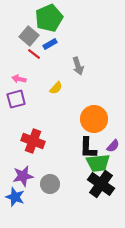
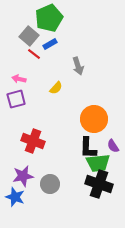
purple semicircle: rotated 104 degrees clockwise
black cross: moved 2 px left; rotated 16 degrees counterclockwise
